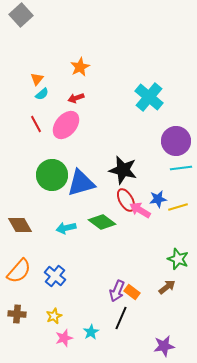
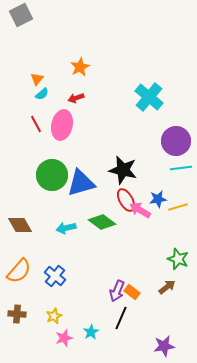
gray square: rotated 15 degrees clockwise
pink ellipse: moved 4 px left; rotated 28 degrees counterclockwise
